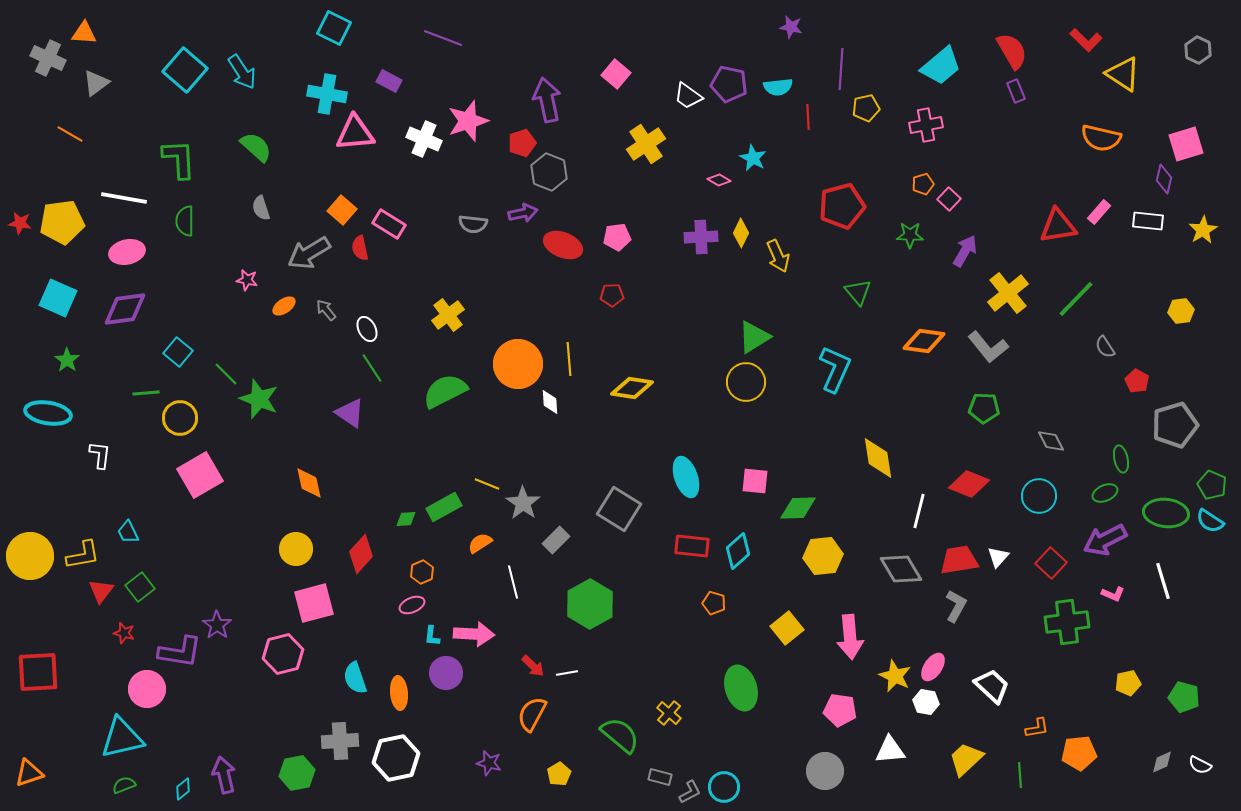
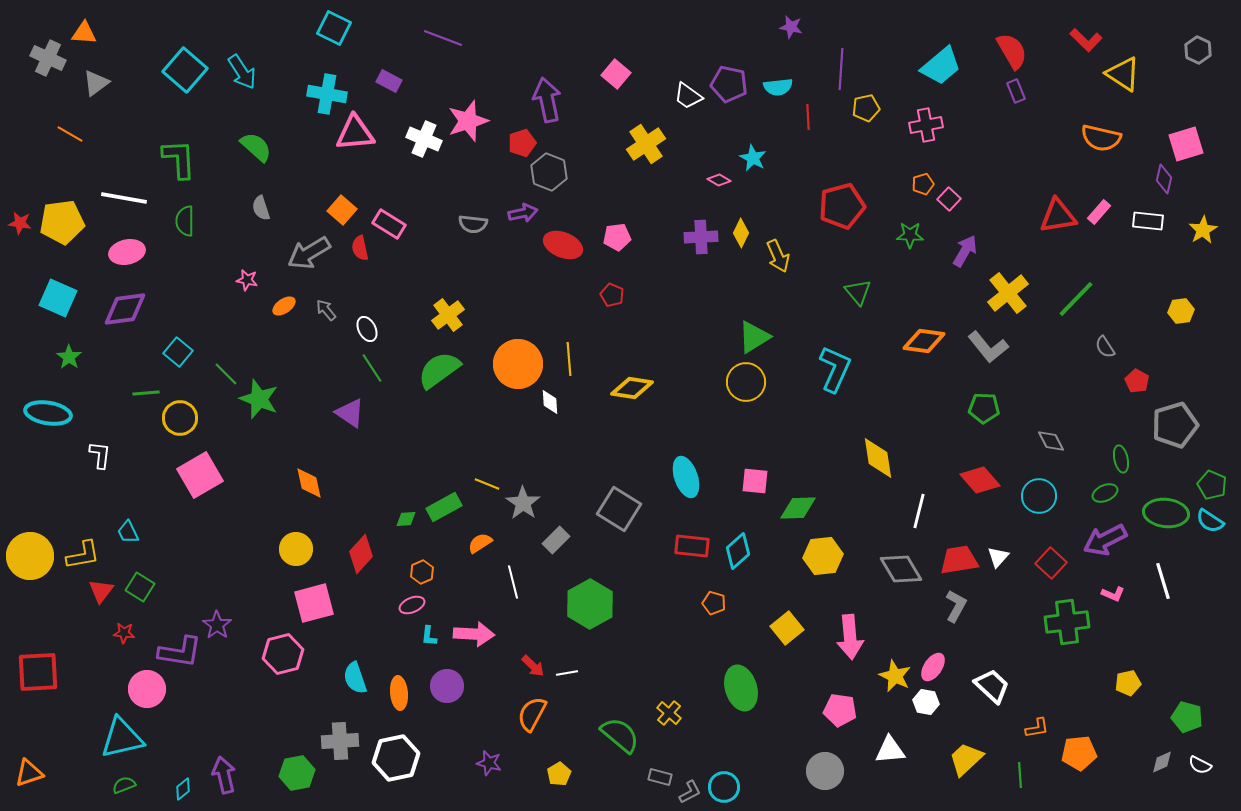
red triangle at (1058, 226): moved 10 px up
red pentagon at (612, 295): rotated 25 degrees clockwise
green star at (67, 360): moved 2 px right, 3 px up
green semicircle at (445, 391): moved 6 px left, 21 px up; rotated 9 degrees counterclockwise
red diamond at (969, 484): moved 11 px right, 4 px up; rotated 27 degrees clockwise
green square at (140, 587): rotated 20 degrees counterclockwise
red star at (124, 633): rotated 10 degrees counterclockwise
cyan L-shape at (432, 636): moved 3 px left
purple circle at (446, 673): moved 1 px right, 13 px down
green pentagon at (1184, 697): moved 3 px right, 20 px down
